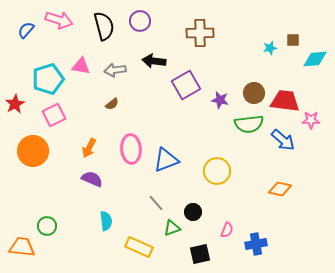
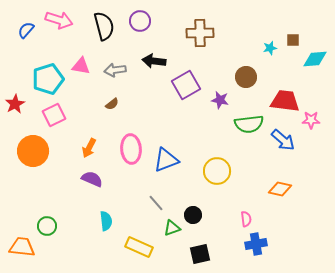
brown circle: moved 8 px left, 16 px up
black circle: moved 3 px down
pink semicircle: moved 19 px right, 11 px up; rotated 28 degrees counterclockwise
